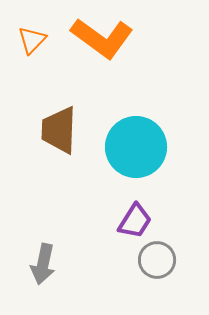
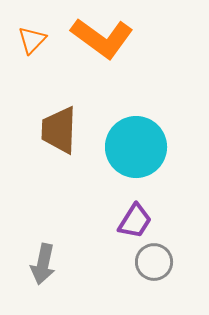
gray circle: moved 3 px left, 2 px down
